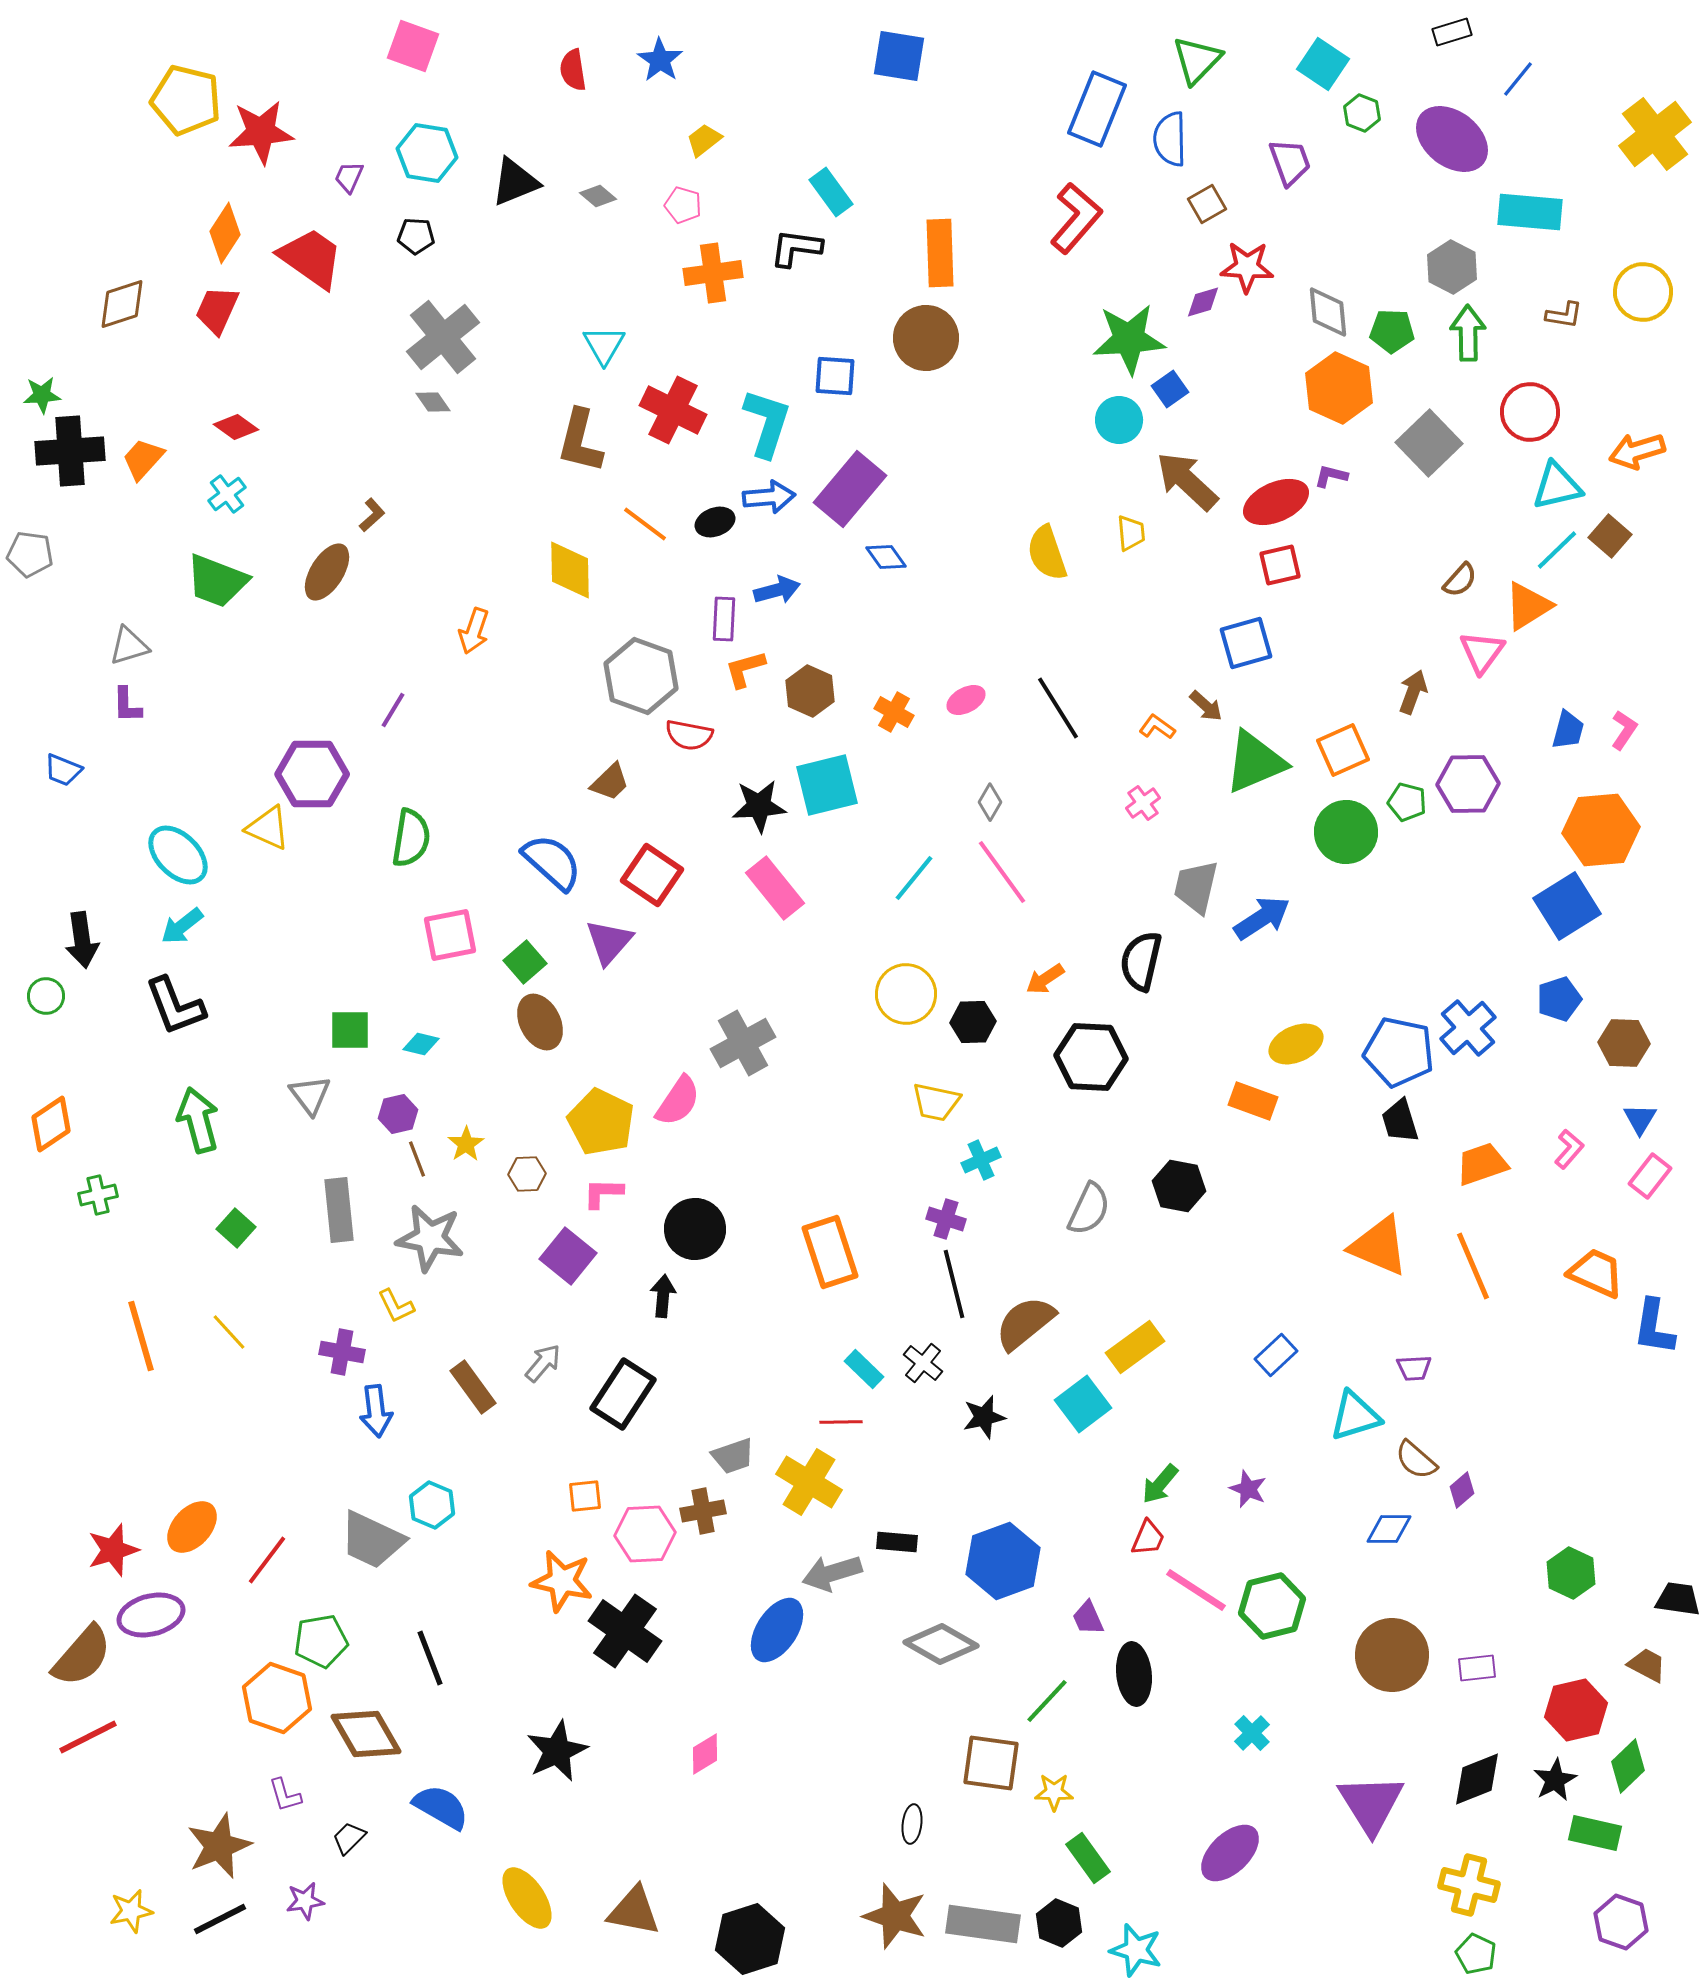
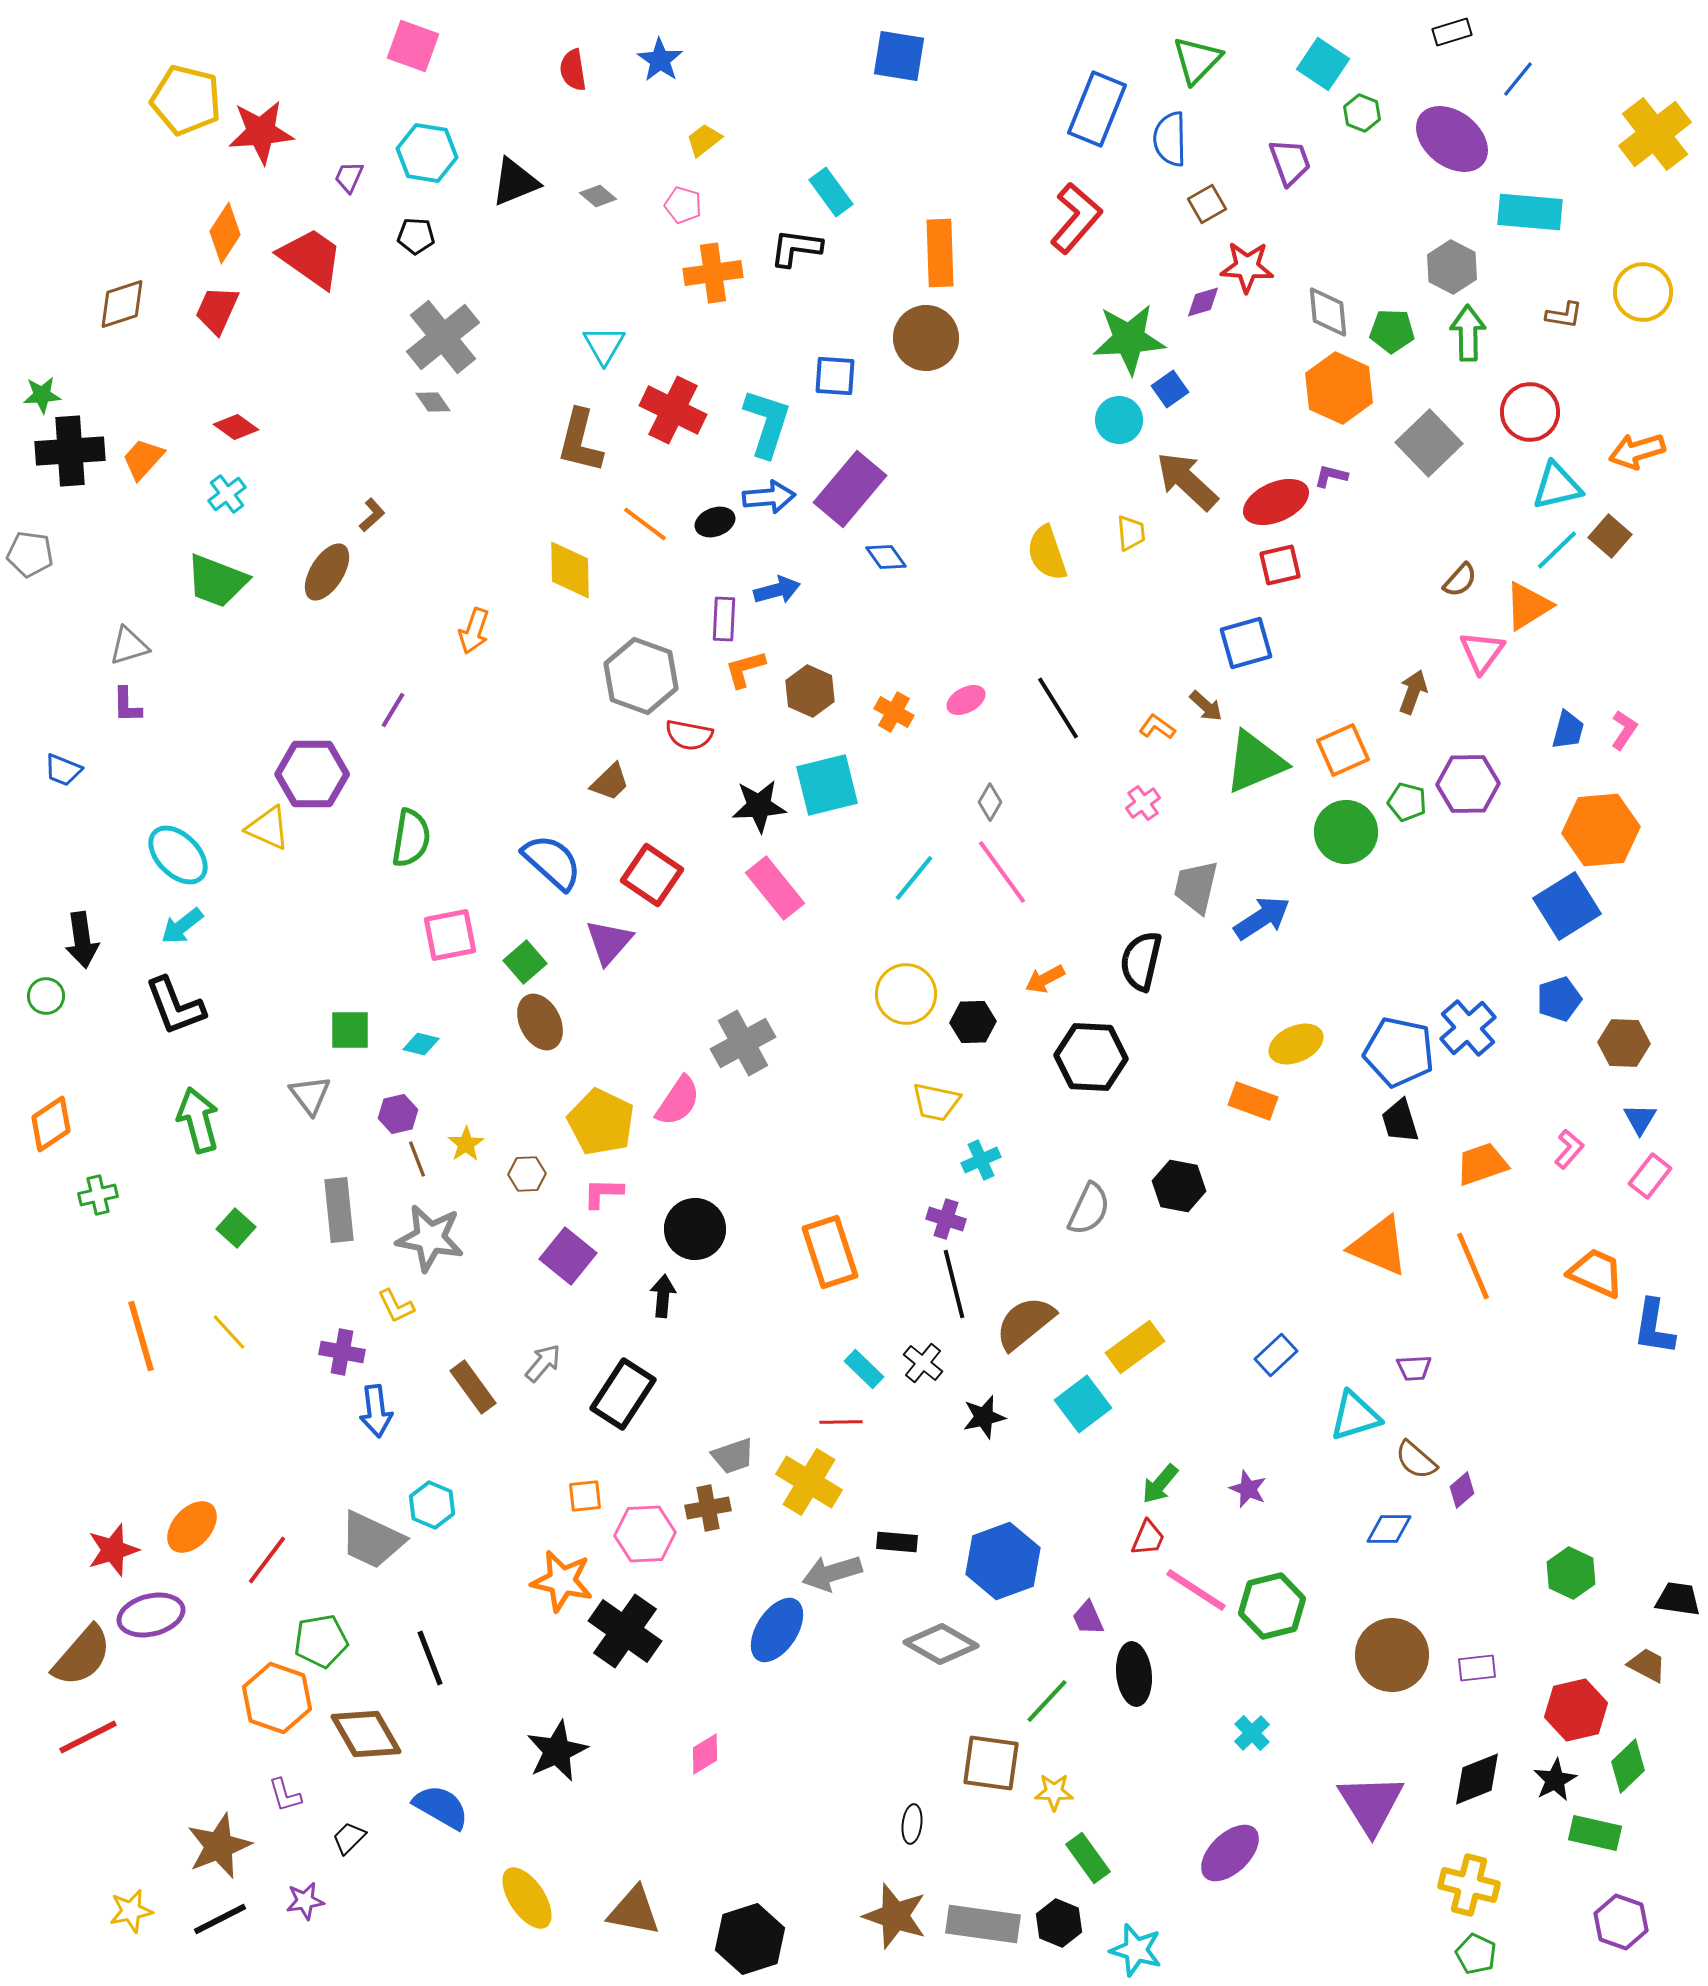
orange arrow at (1045, 979): rotated 6 degrees clockwise
brown cross at (703, 1511): moved 5 px right, 3 px up
